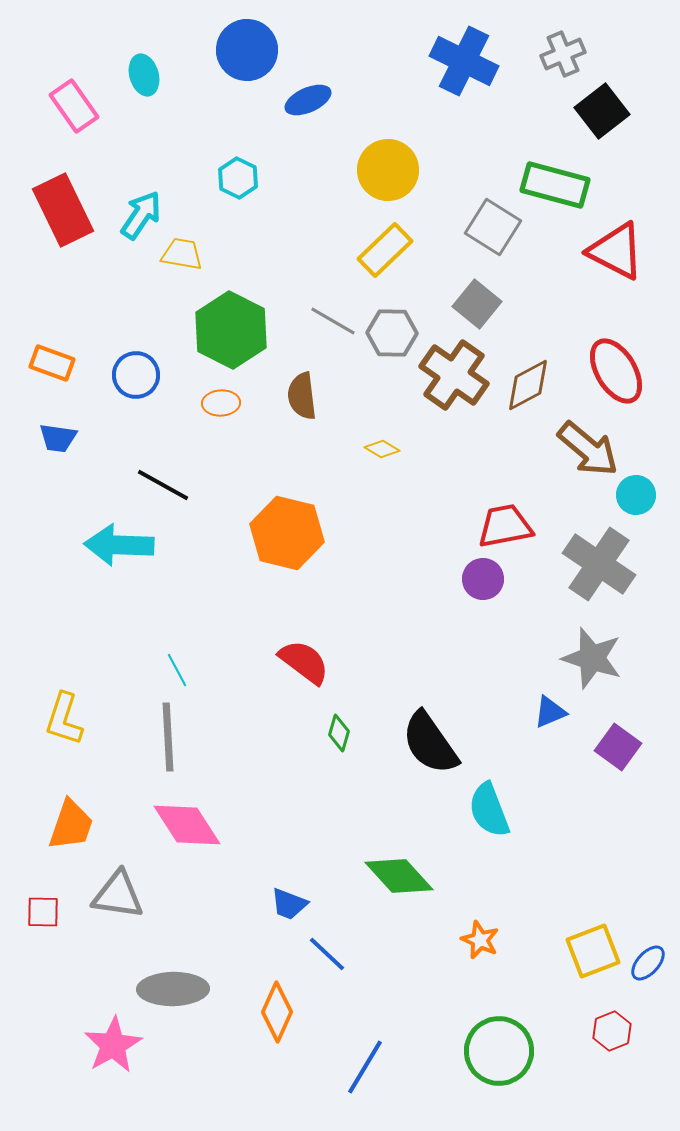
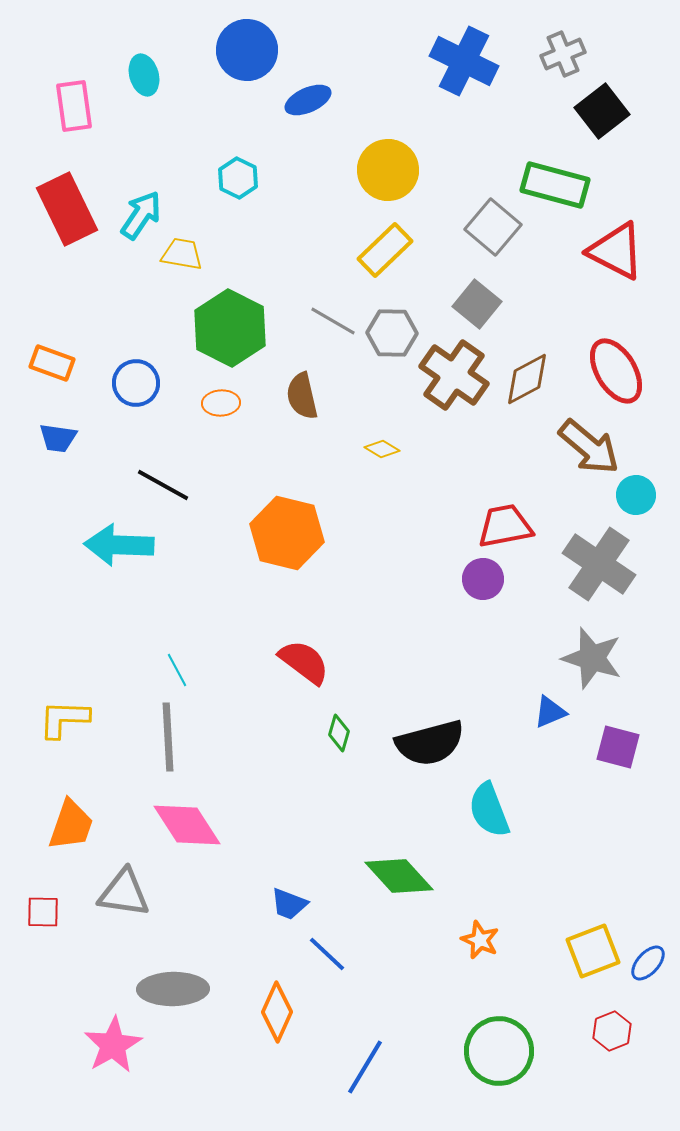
pink rectangle at (74, 106): rotated 27 degrees clockwise
red rectangle at (63, 210): moved 4 px right, 1 px up
gray square at (493, 227): rotated 8 degrees clockwise
green hexagon at (231, 330): moved 1 px left, 2 px up
blue circle at (136, 375): moved 8 px down
brown diamond at (528, 385): moved 1 px left, 6 px up
brown semicircle at (302, 396): rotated 6 degrees counterclockwise
brown arrow at (588, 449): moved 1 px right, 2 px up
yellow L-shape at (64, 719): rotated 74 degrees clockwise
black semicircle at (430, 743): rotated 70 degrees counterclockwise
purple square at (618, 747): rotated 21 degrees counterclockwise
gray triangle at (118, 895): moved 6 px right, 2 px up
